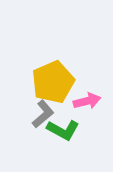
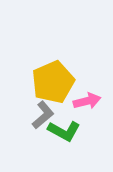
gray L-shape: moved 1 px down
green L-shape: moved 1 px right, 1 px down
